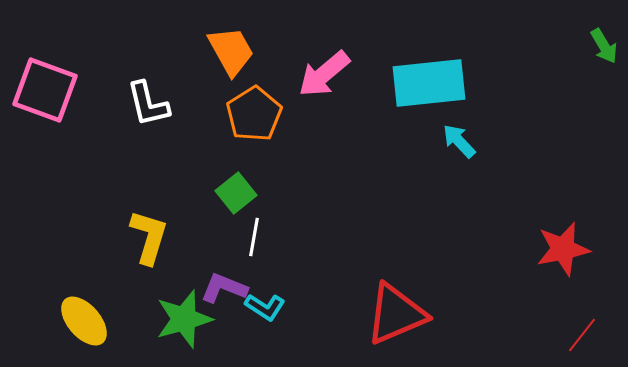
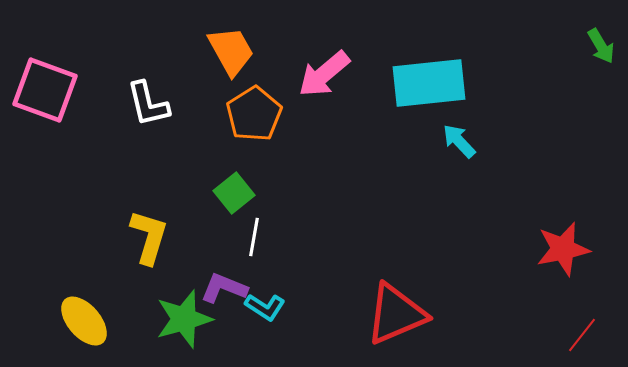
green arrow: moved 3 px left
green square: moved 2 px left
